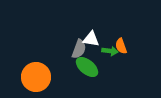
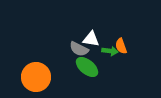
gray semicircle: rotated 96 degrees clockwise
